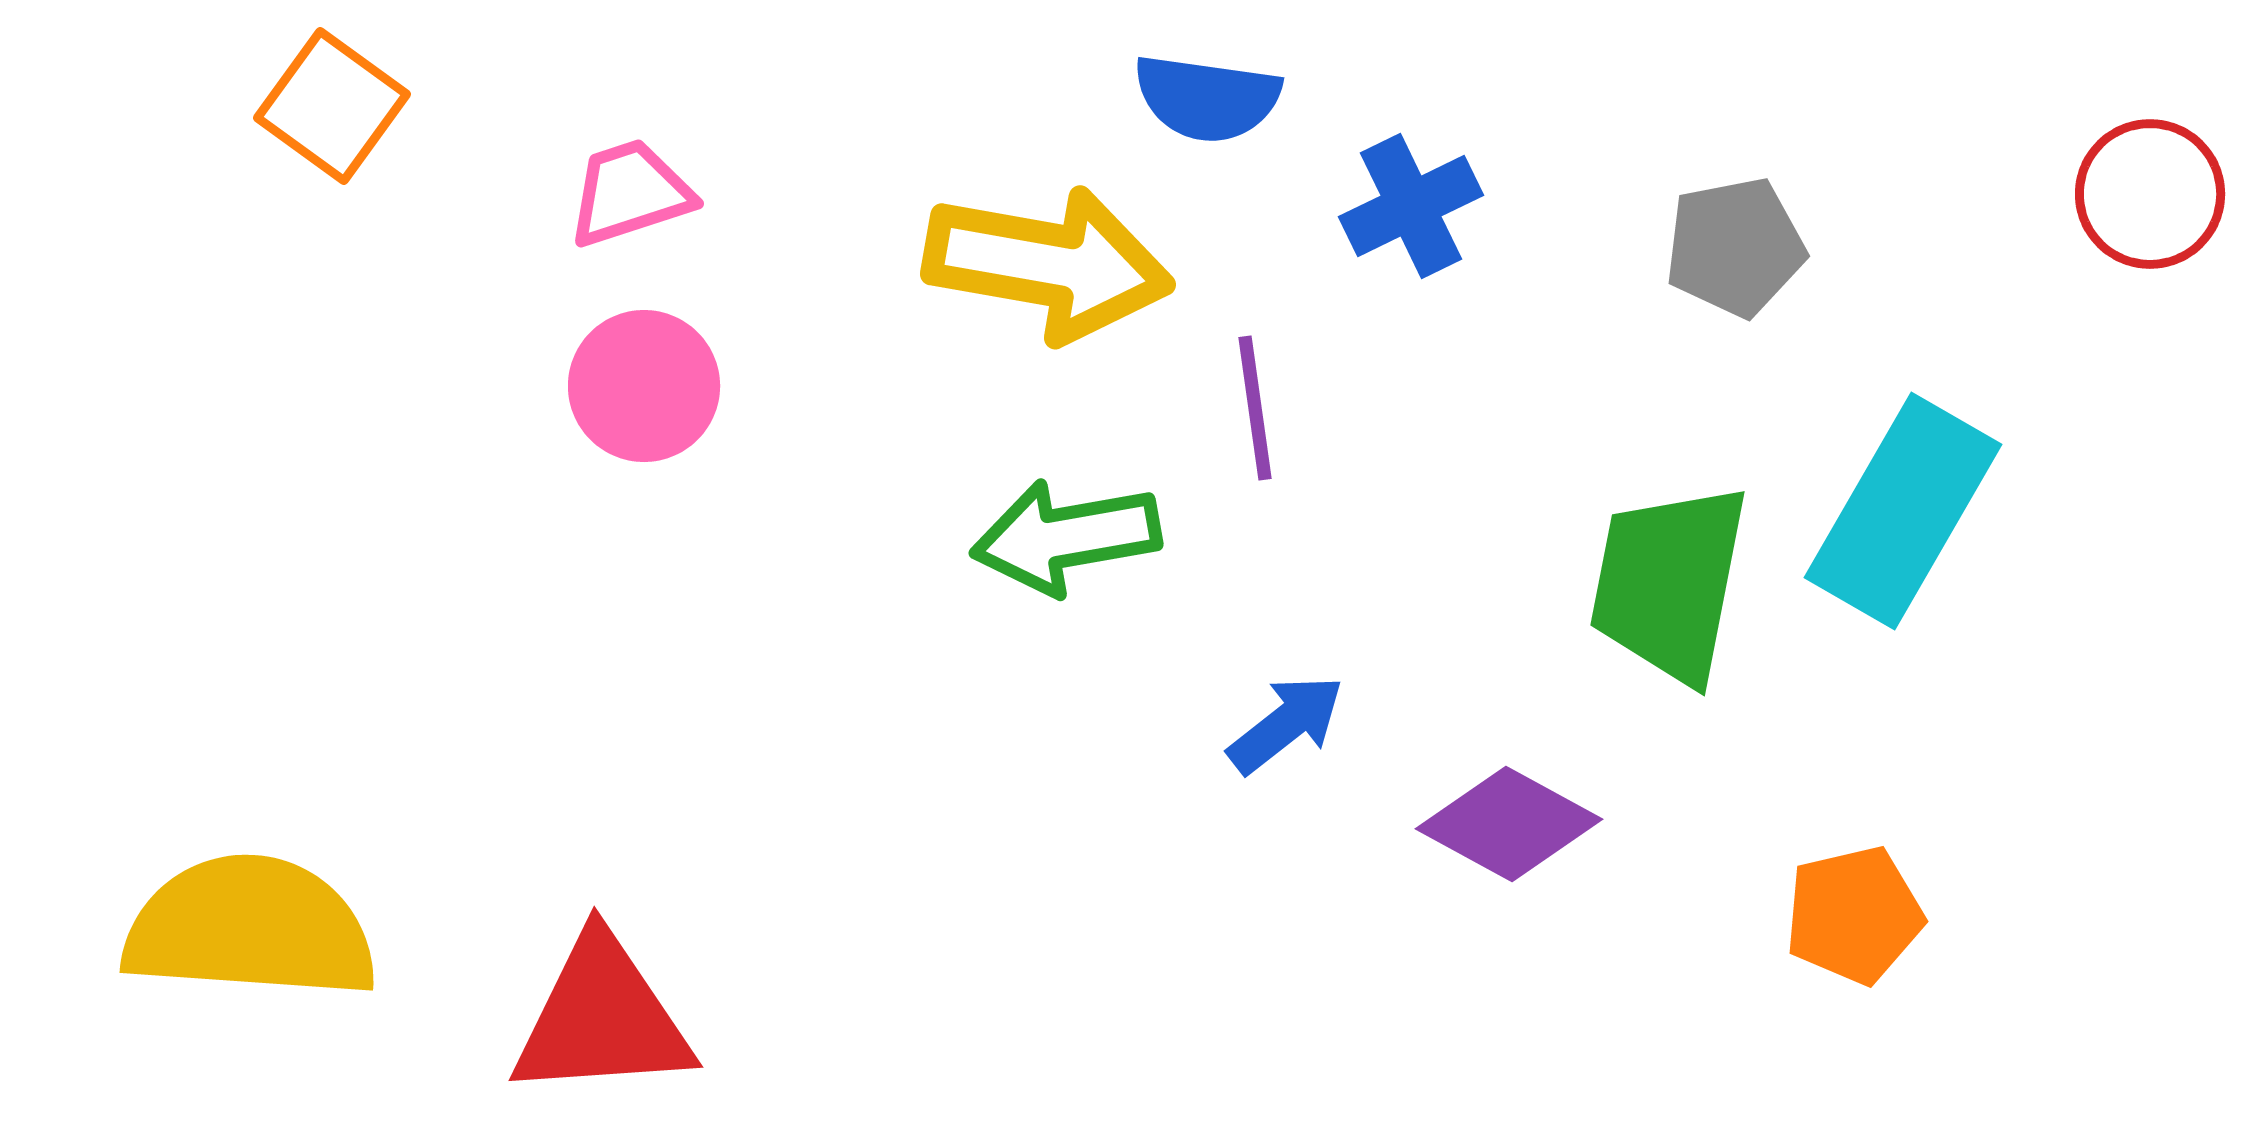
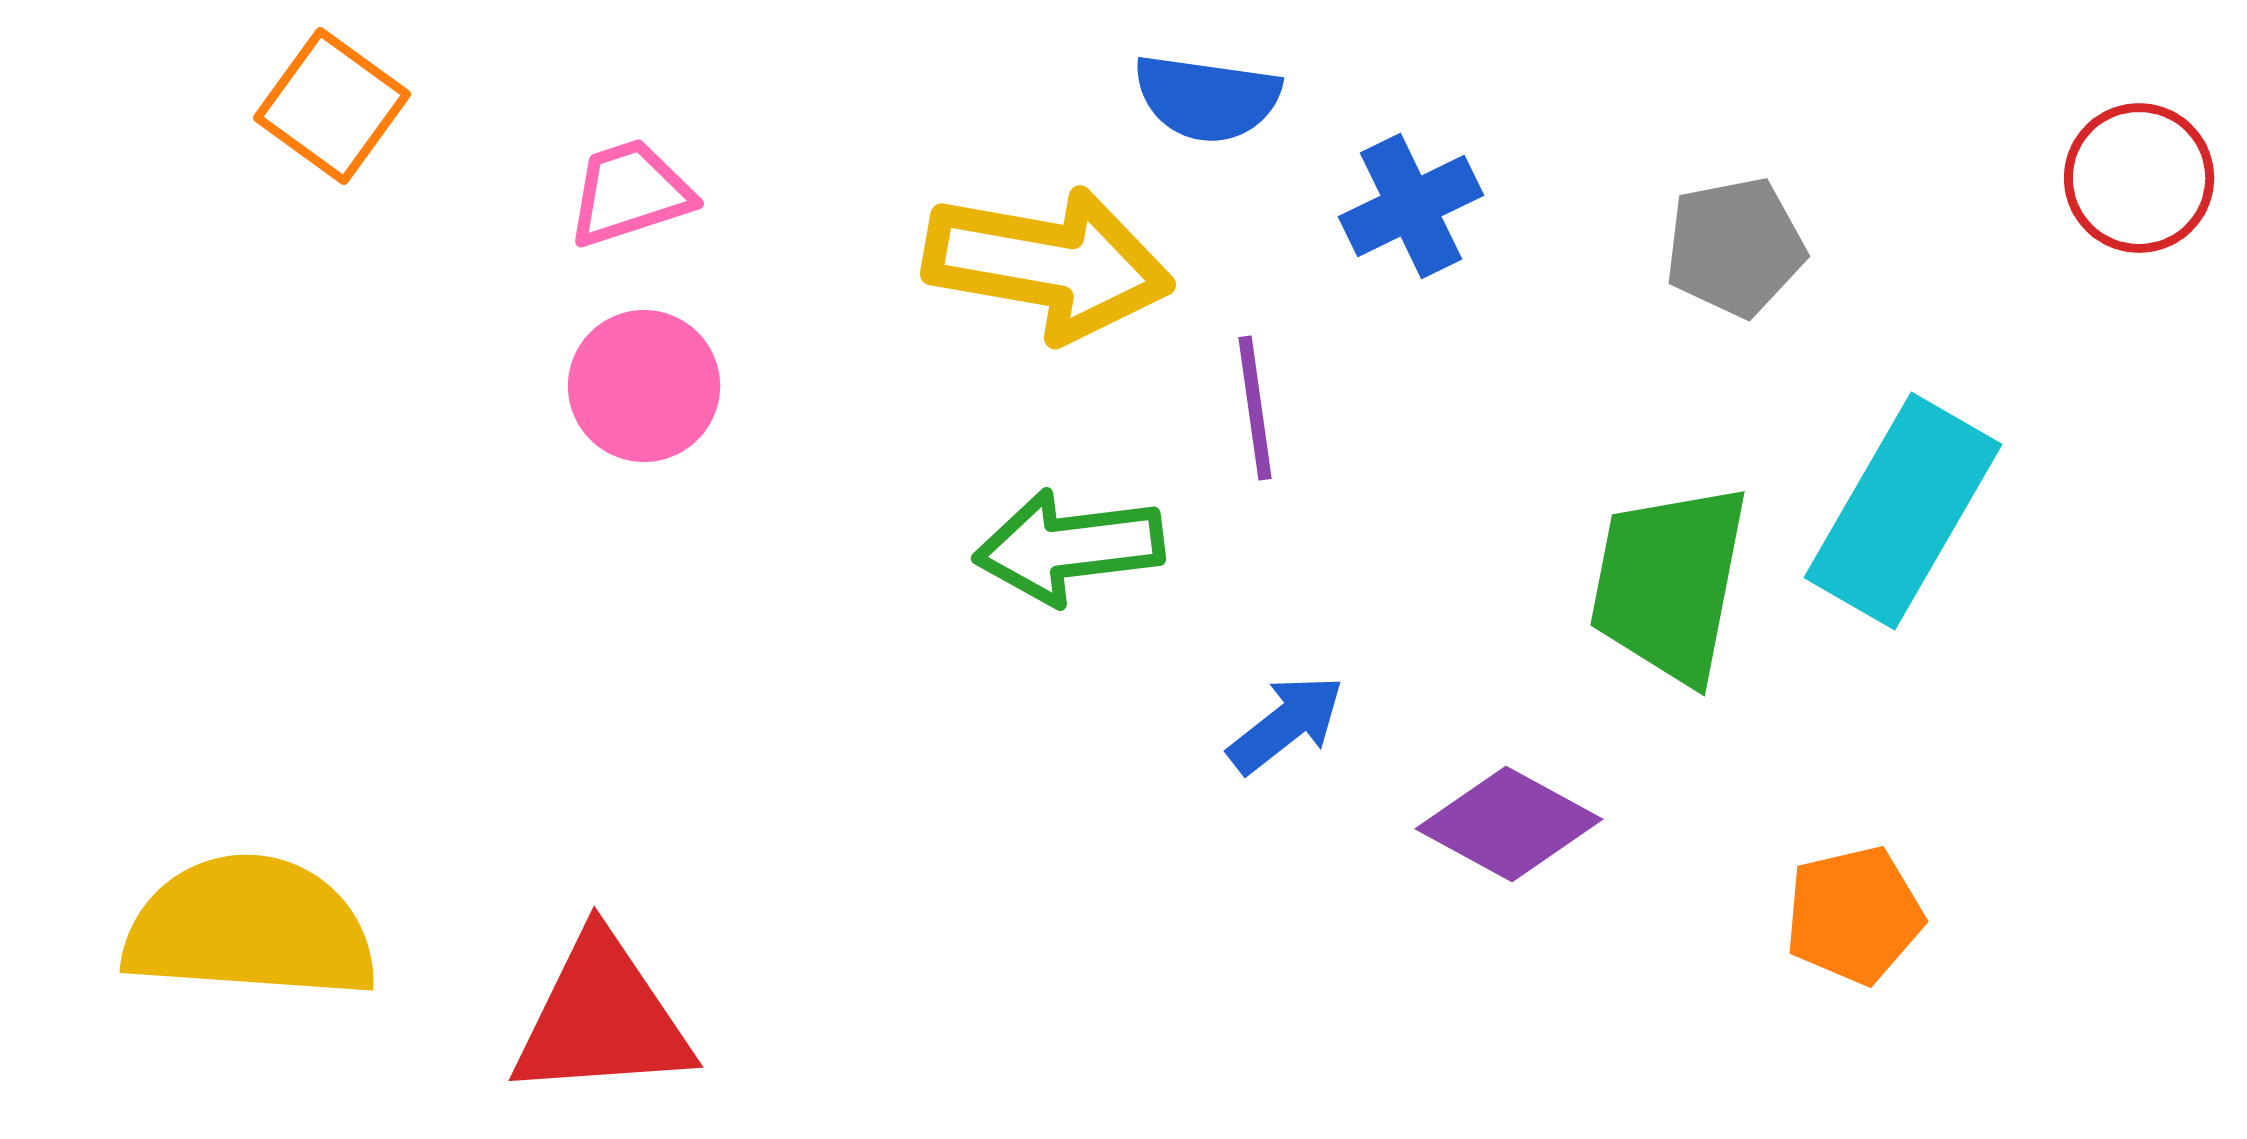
red circle: moved 11 px left, 16 px up
green arrow: moved 3 px right, 10 px down; rotated 3 degrees clockwise
